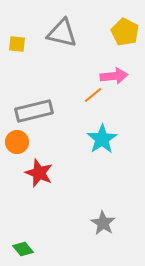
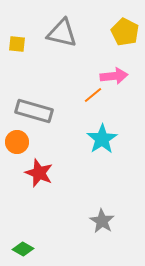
gray rectangle: rotated 30 degrees clockwise
gray star: moved 1 px left, 2 px up
green diamond: rotated 20 degrees counterclockwise
